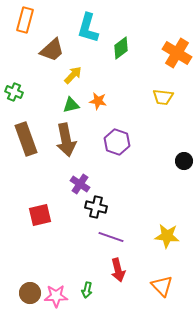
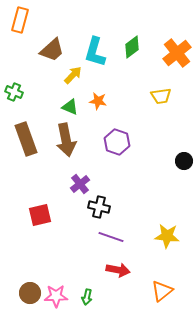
orange rectangle: moved 5 px left
cyan L-shape: moved 7 px right, 24 px down
green diamond: moved 11 px right, 1 px up
orange cross: rotated 20 degrees clockwise
yellow trapezoid: moved 2 px left, 1 px up; rotated 15 degrees counterclockwise
green triangle: moved 1 px left, 2 px down; rotated 36 degrees clockwise
purple cross: rotated 18 degrees clockwise
black cross: moved 3 px right
red arrow: rotated 65 degrees counterclockwise
orange triangle: moved 5 px down; rotated 35 degrees clockwise
green arrow: moved 7 px down
